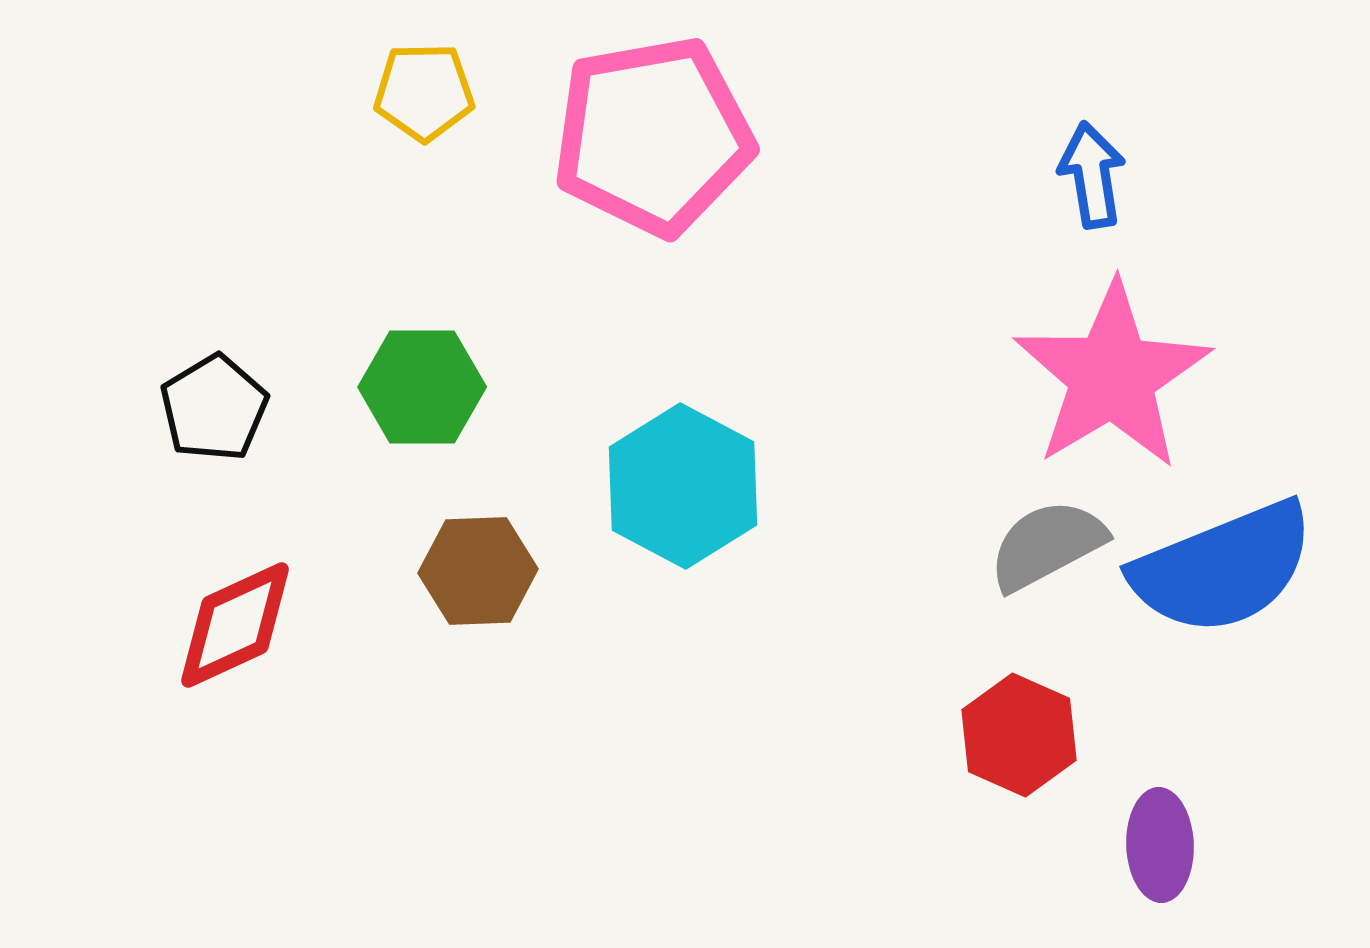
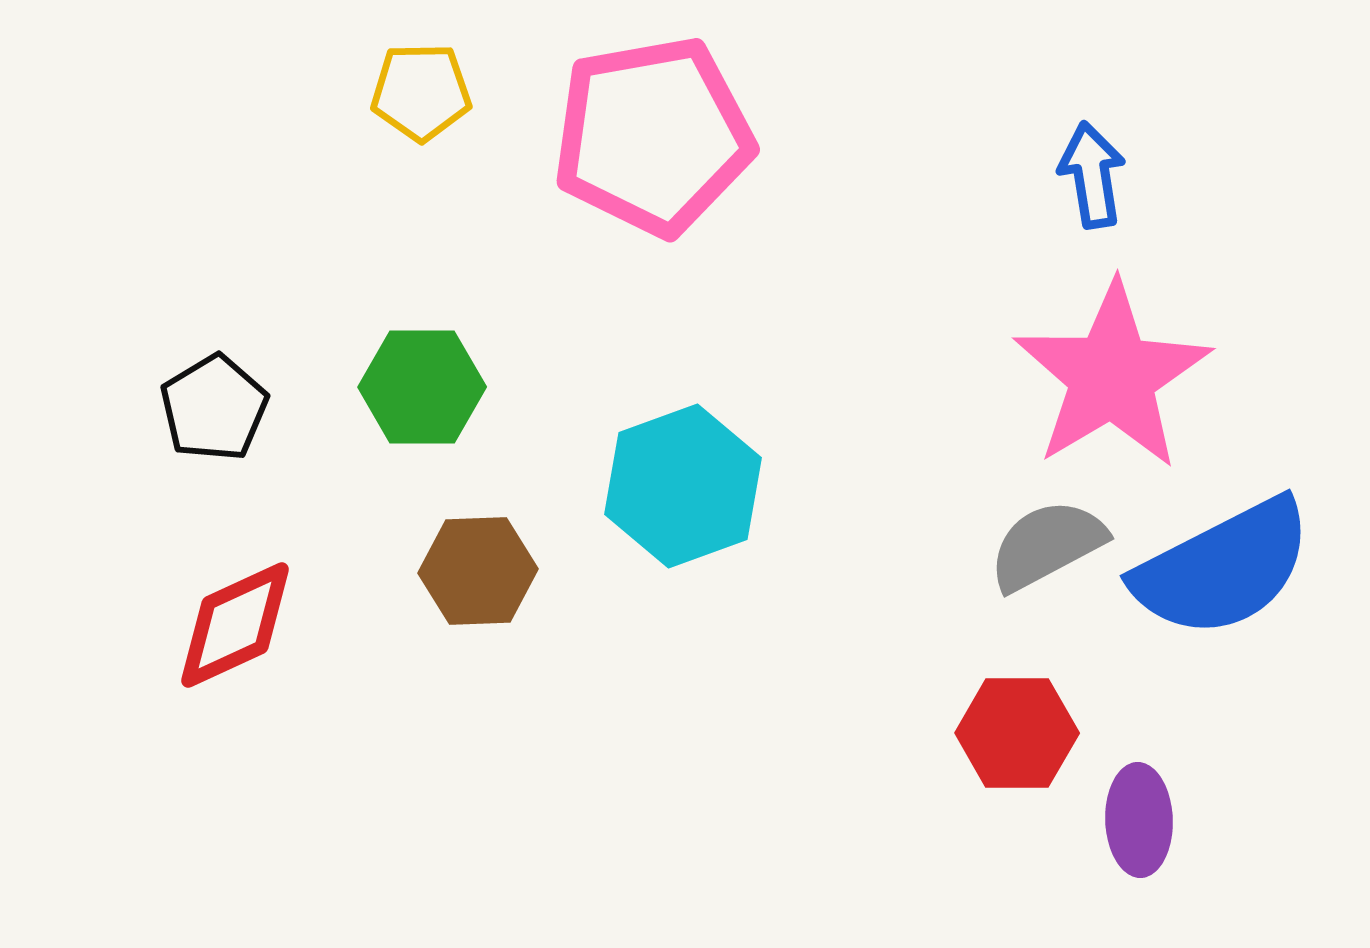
yellow pentagon: moved 3 px left
cyan hexagon: rotated 12 degrees clockwise
blue semicircle: rotated 5 degrees counterclockwise
red hexagon: moved 2 px left, 2 px up; rotated 24 degrees counterclockwise
purple ellipse: moved 21 px left, 25 px up
